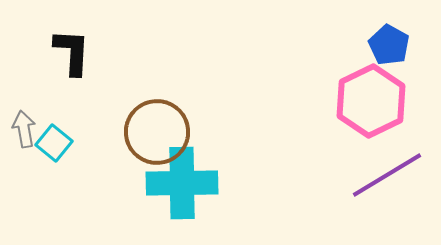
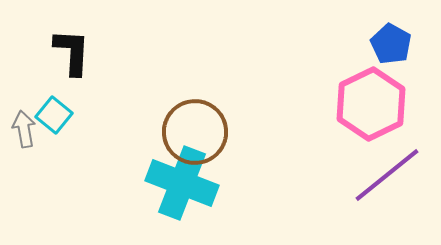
blue pentagon: moved 2 px right, 1 px up
pink hexagon: moved 3 px down
brown circle: moved 38 px right
cyan square: moved 28 px up
purple line: rotated 8 degrees counterclockwise
cyan cross: rotated 22 degrees clockwise
